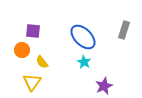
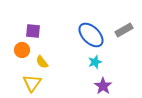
gray rectangle: rotated 42 degrees clockwise
blue ellipse: moved 8 px right, 2 px up
cyan star: moved 11 px right; rotated 24 degrees clockwise
yellow triangle: moved 1 px down
purple star: moved 1 px left; rotated 12 degrees counterclockwise
